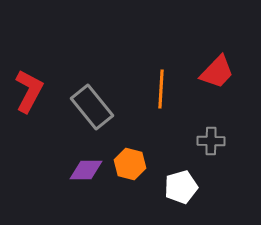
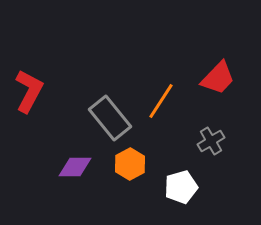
red trapezoid: moved 1 px right, 6 px down
orange line: moved 12 px down; rotated 30 degrees clockwise
gray rectangle: moved 18 px right, 11 px down
gray cross: rotated 32 degrees counterclockwise
orange hexagon: rotated 16 degrees clockwise
purple diamond: moved 11 px left, 3 px up
